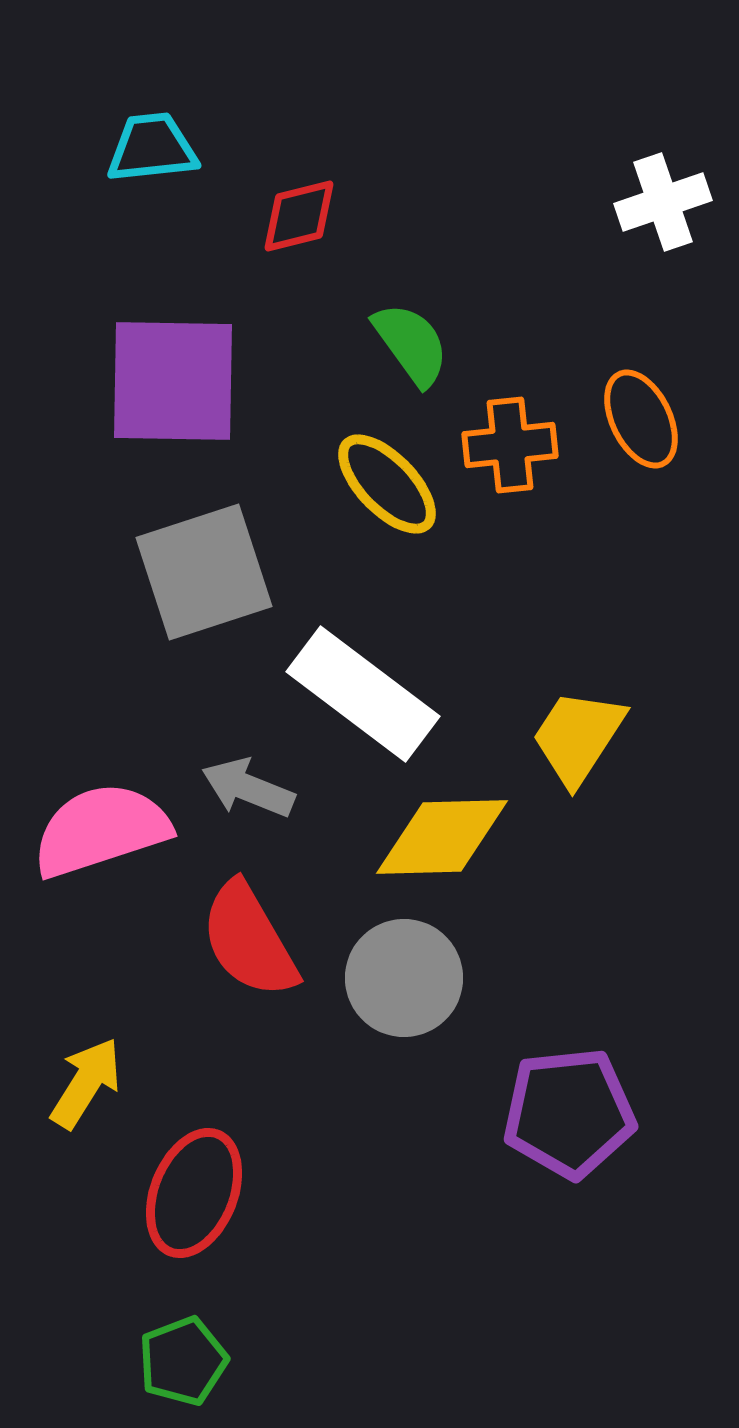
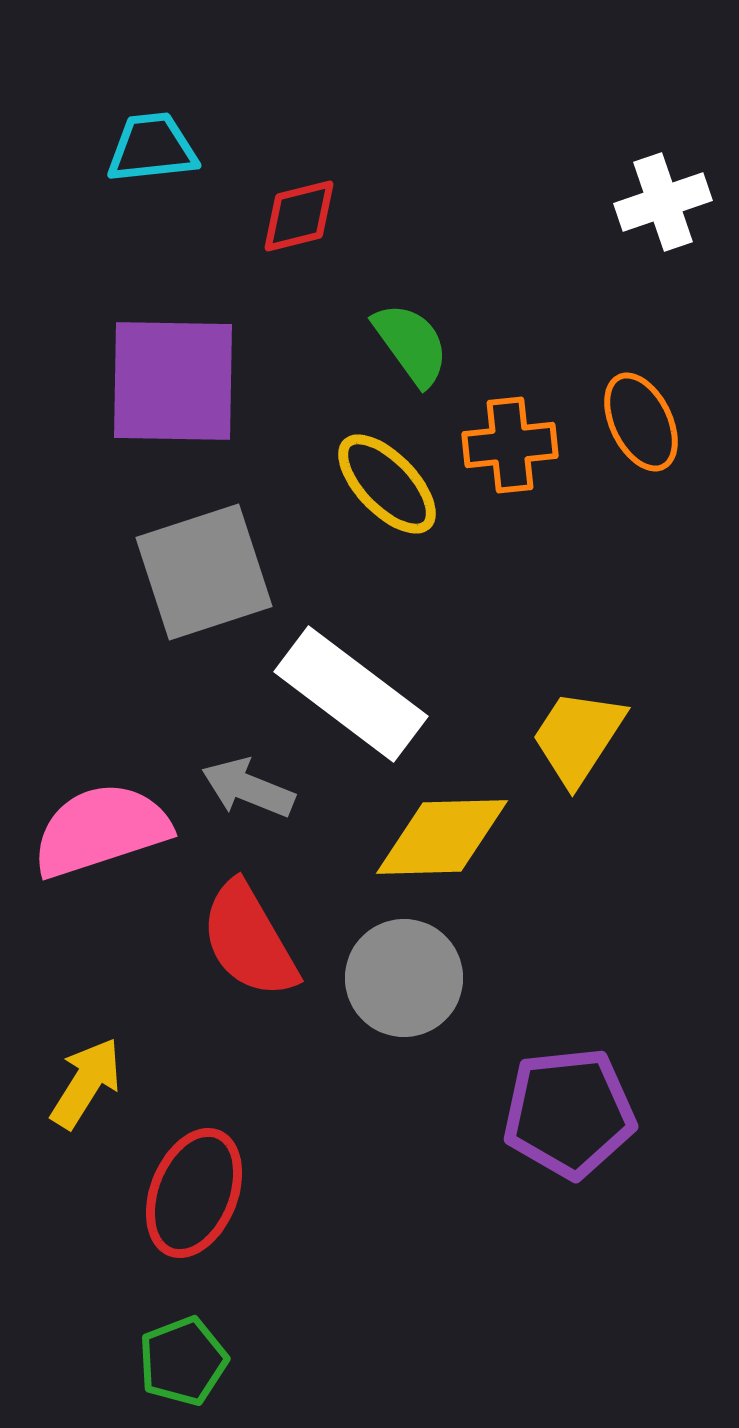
orange ellipse: moved 3 px down
white rectangle: moved 12 px left
